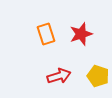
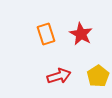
red star: rotated 25 degrees counterclockwise
yellow pentagon: rotated 20 degrees clockwise
